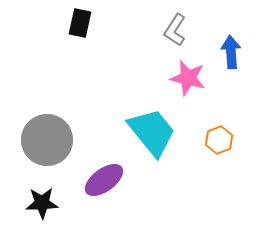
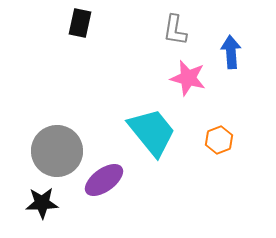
gray L-shape: rotated 24 degrees counterclockwise
gray circle: moved 10 px right, 11 px down
